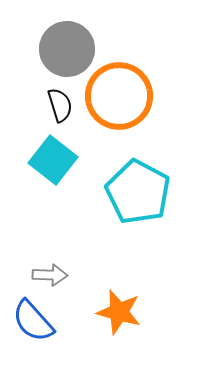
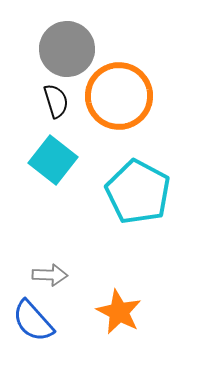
black semicircle: moved 4 px left, 4 px up
orange star: rotated 12 degrees clockwise
